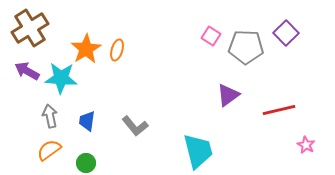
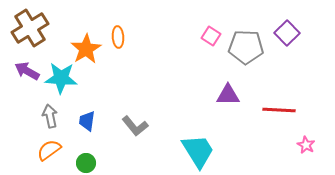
purple square: moved 1 px right
orange ellipse: moved 1 px right, 13 px up; rotated 20 degrees counterclockwise
purple triangle: rotated 35 degrees clockwise
red line: rotated 16 degrees clockwise
cyan trapezoid: rotated 18 degrees counterclockwise
